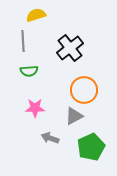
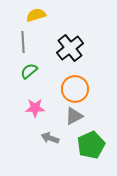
gray line: moved 1 px down
green semicircle: rotated 144 degrees clockwise
orange circle: moved 9 px left, 1 px up
green pentagon: moved 2 px up
